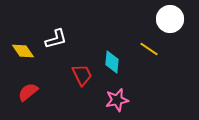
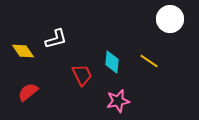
yellow line: moved 12 px down
pink star: moved 1 px right, 1 px down
